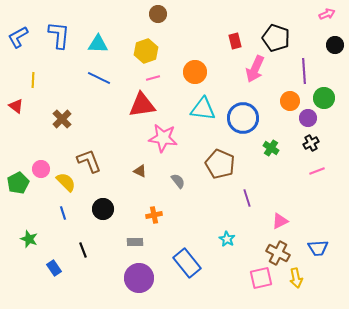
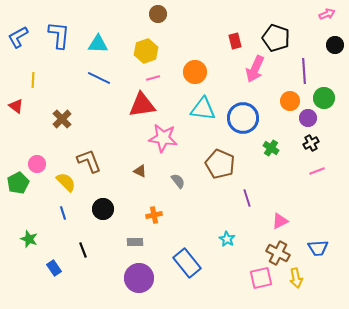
pink circle at (41, 169): moved 4 px left, 5 px up
